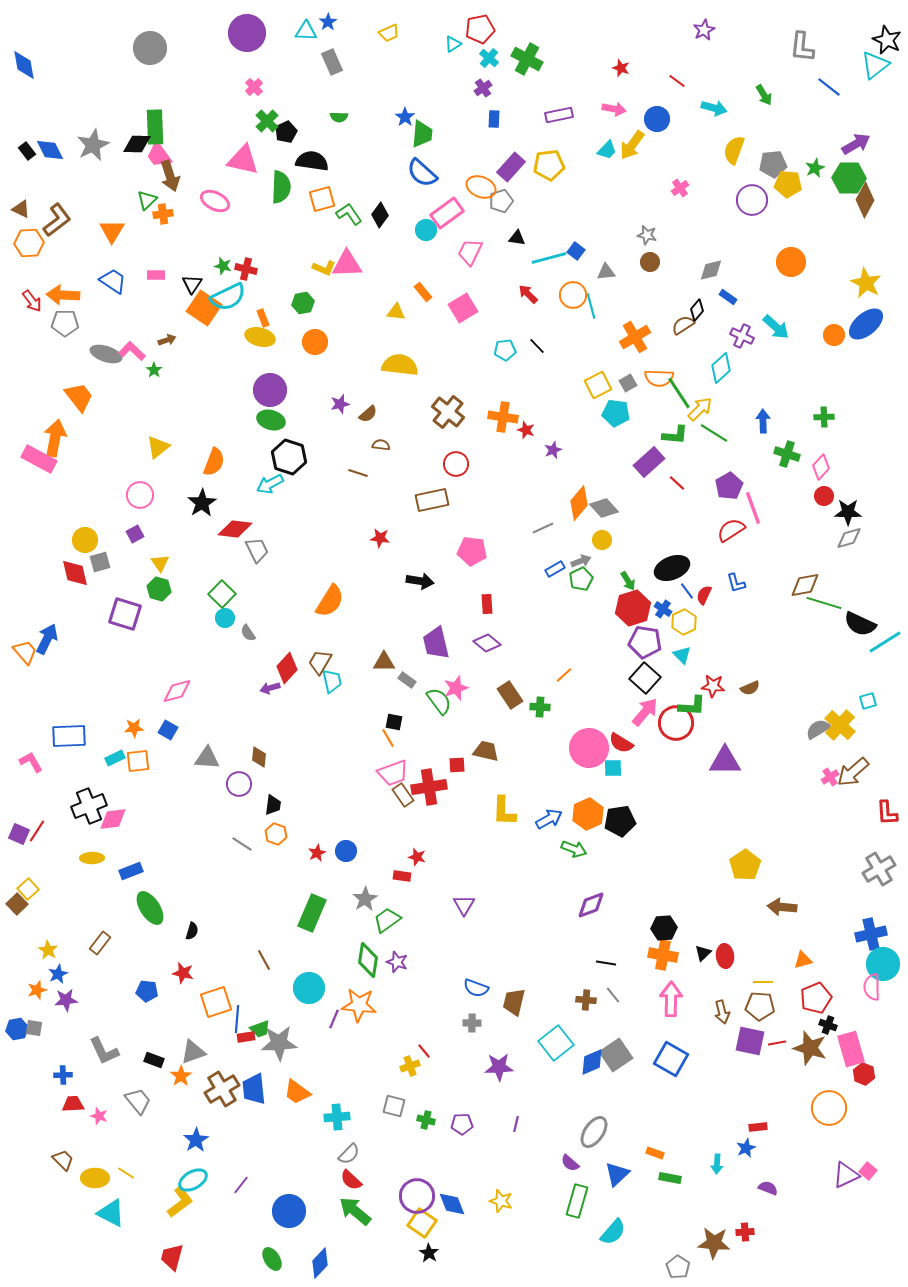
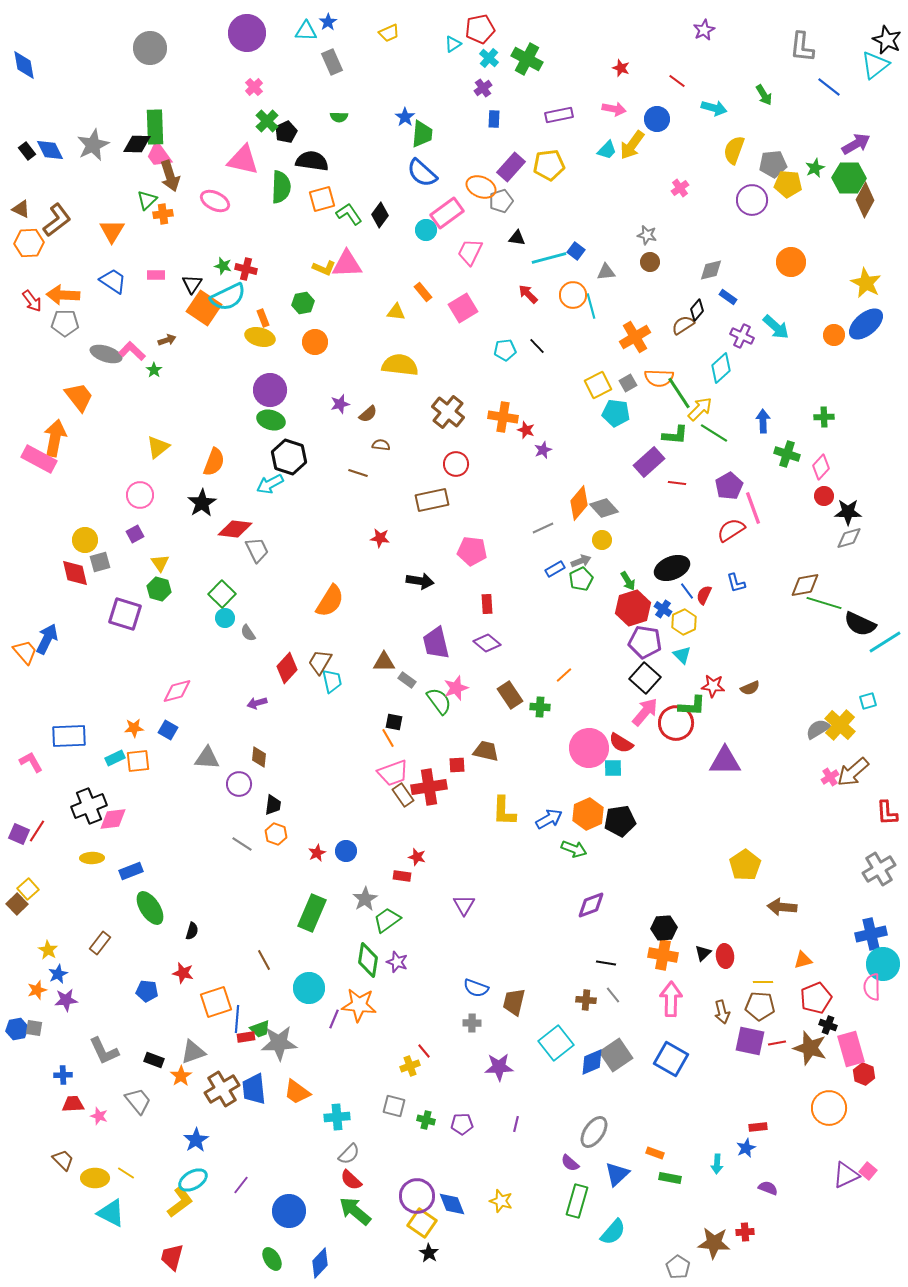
purple star at (553, 450): moved 10 px left
red line at (677, 483): rotated 36 degrees counterclockwise
purple arrow at (270, 688): moved 13 px left, 15 px down
